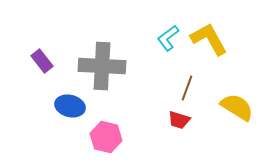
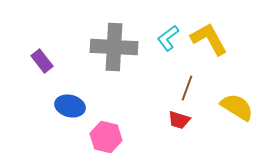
gray cross: moved 12 px right, 19 px up
